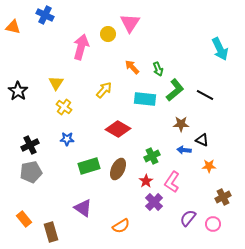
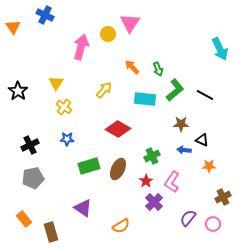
orange triangle: rotated 42 degrees clockwise
gray pentagon: moved 2 px right, 6 px down
